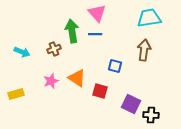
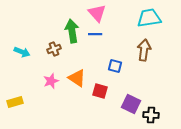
yellow rectangle: moved 1 px left, 8 px down
